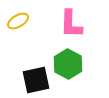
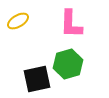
green hexagon: rotated 16 degrees clockwise
black square: moved 1 px right, 1 px up
